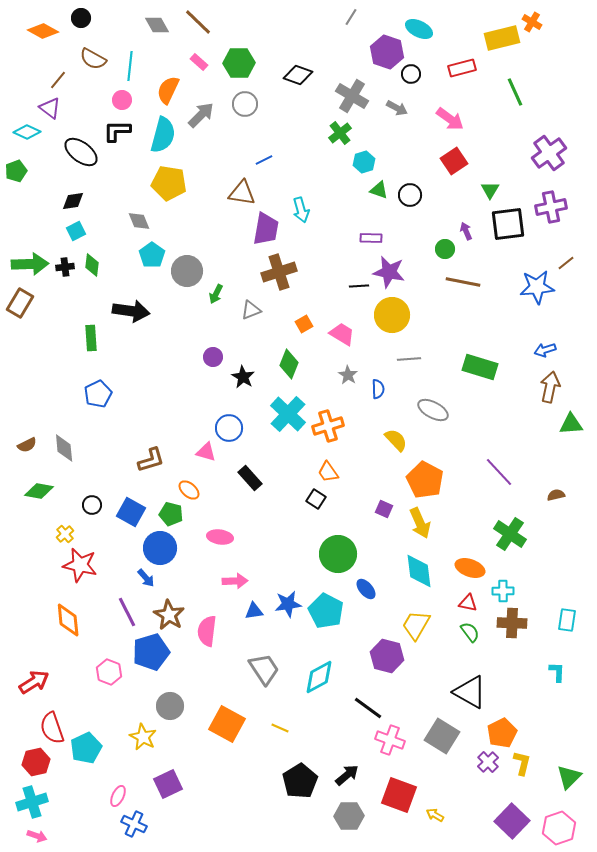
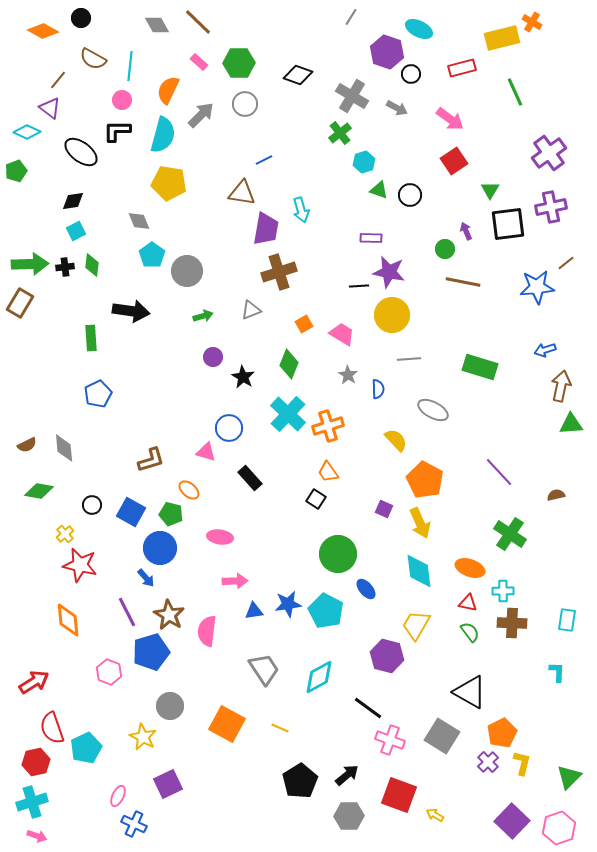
green arrow at (216, 294): moved 13 px left, 22 px down; rotated 132 degrees counterclockwise
brown arrow at (550, 387): moved 11 px right, 1 px up
